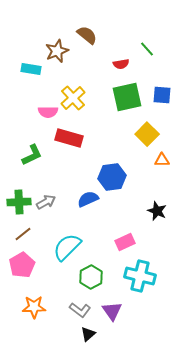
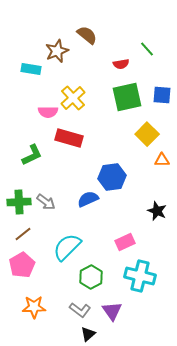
gray arrow: rotated 66 degrees clockwise
